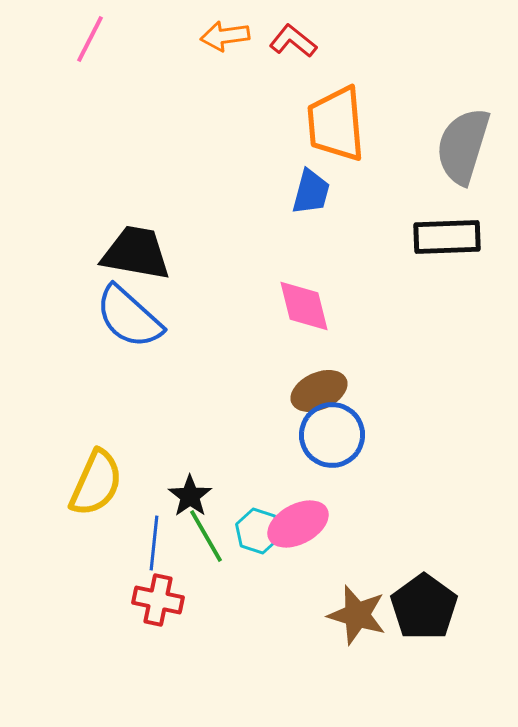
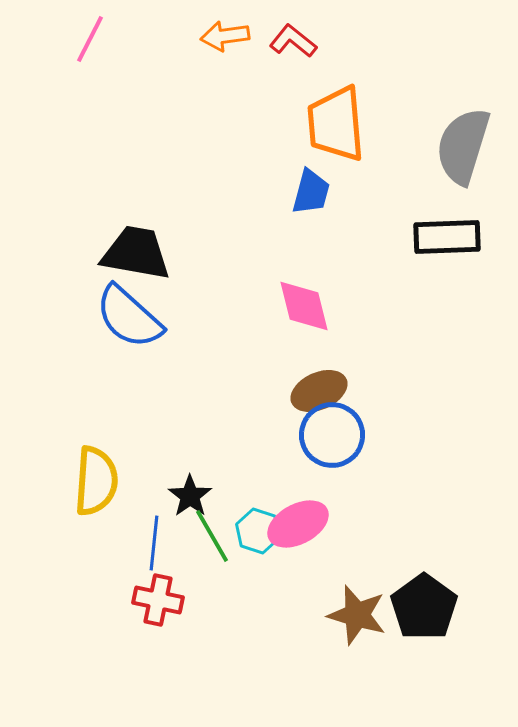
yellow semicircle: moved 2 px up; rotated 20 degrees counterclockwise
green line: moved 6 px right
